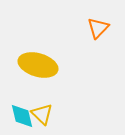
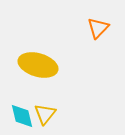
yellow triangle: moved 3 px right; rotated 25 degrees clockwise
